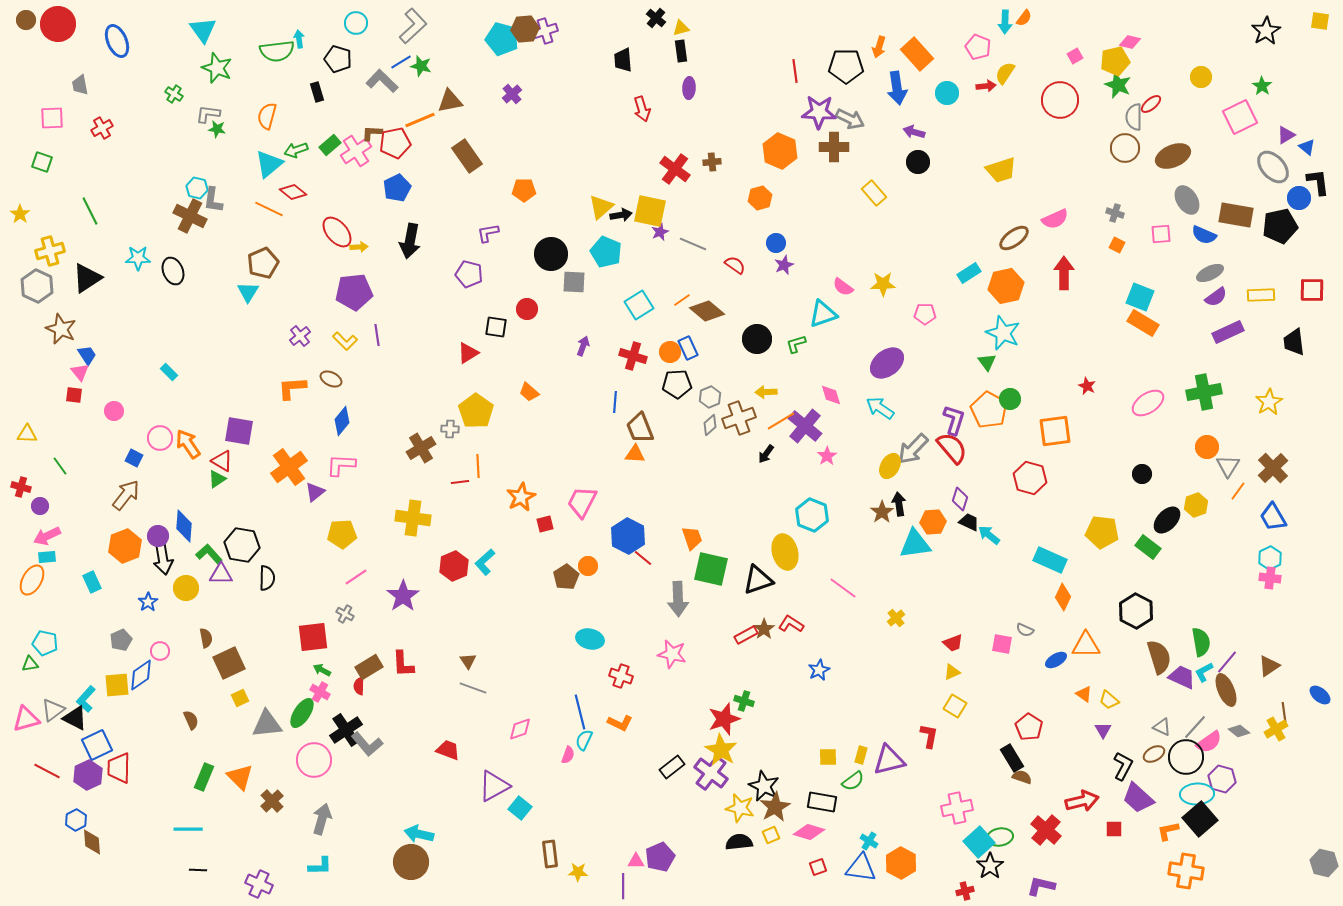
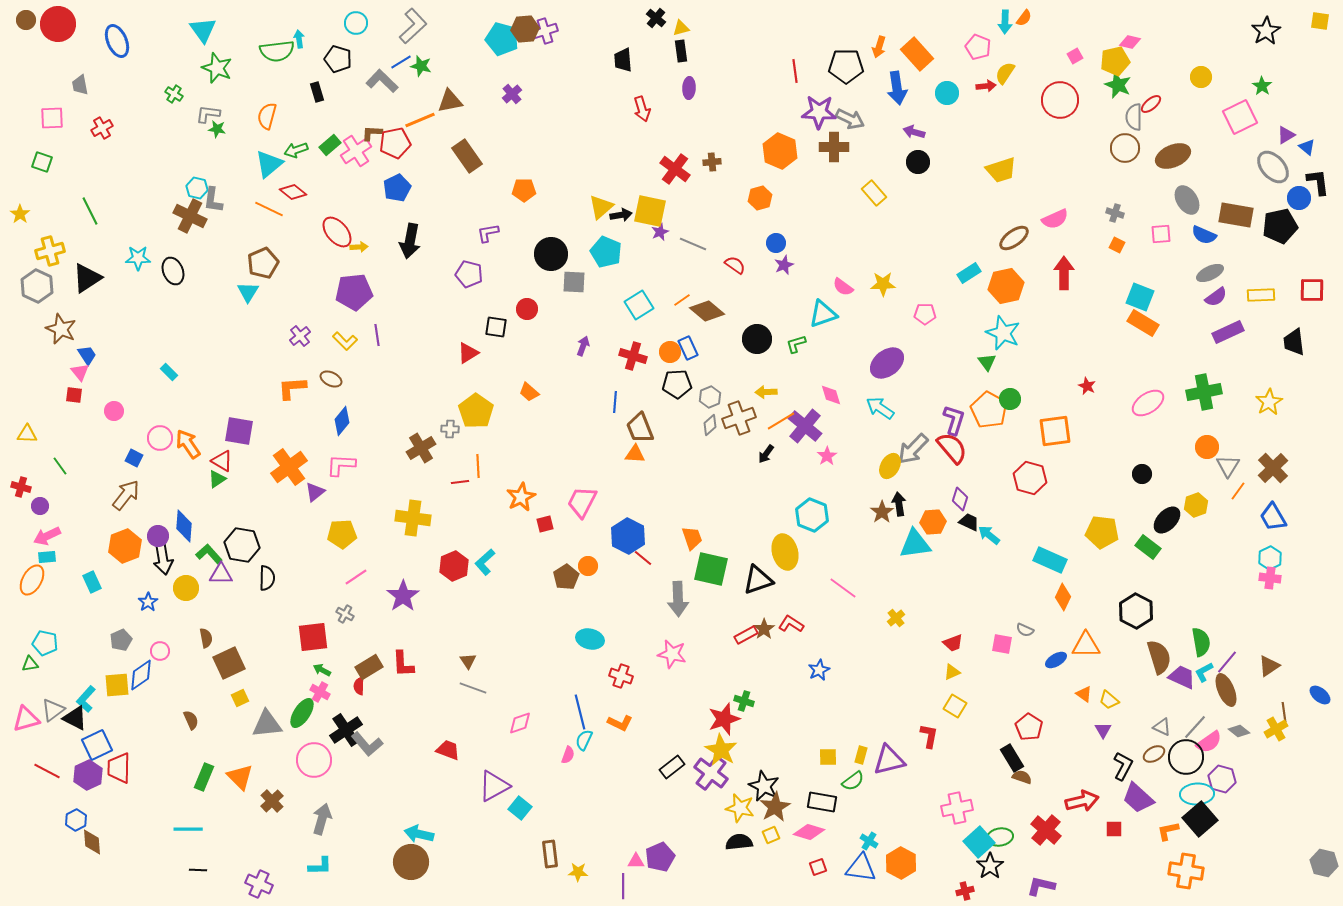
pink diamond at (520, 729): moved 6 px up
